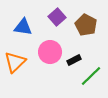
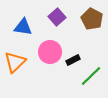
brown pentagon: moved 6 px right, 6 px up
black rectangle: moved 1 px left
